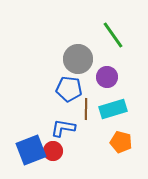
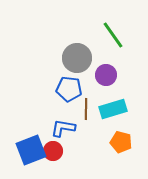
gray circle: moved 1 px left, 1 px up
purple circle: moved 1 px left, 2 px up
